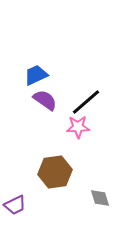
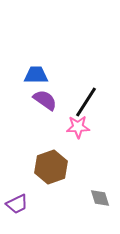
blue trapezoid: rotated 25 degrees clockwise
black line: rotated 16 degrees counterclockwise
brown hexagon: moved 4 px left, 5 px up; rotated 12 degrees counterclockwise
purple trapezoid: moved 2 px right, 1 px up
